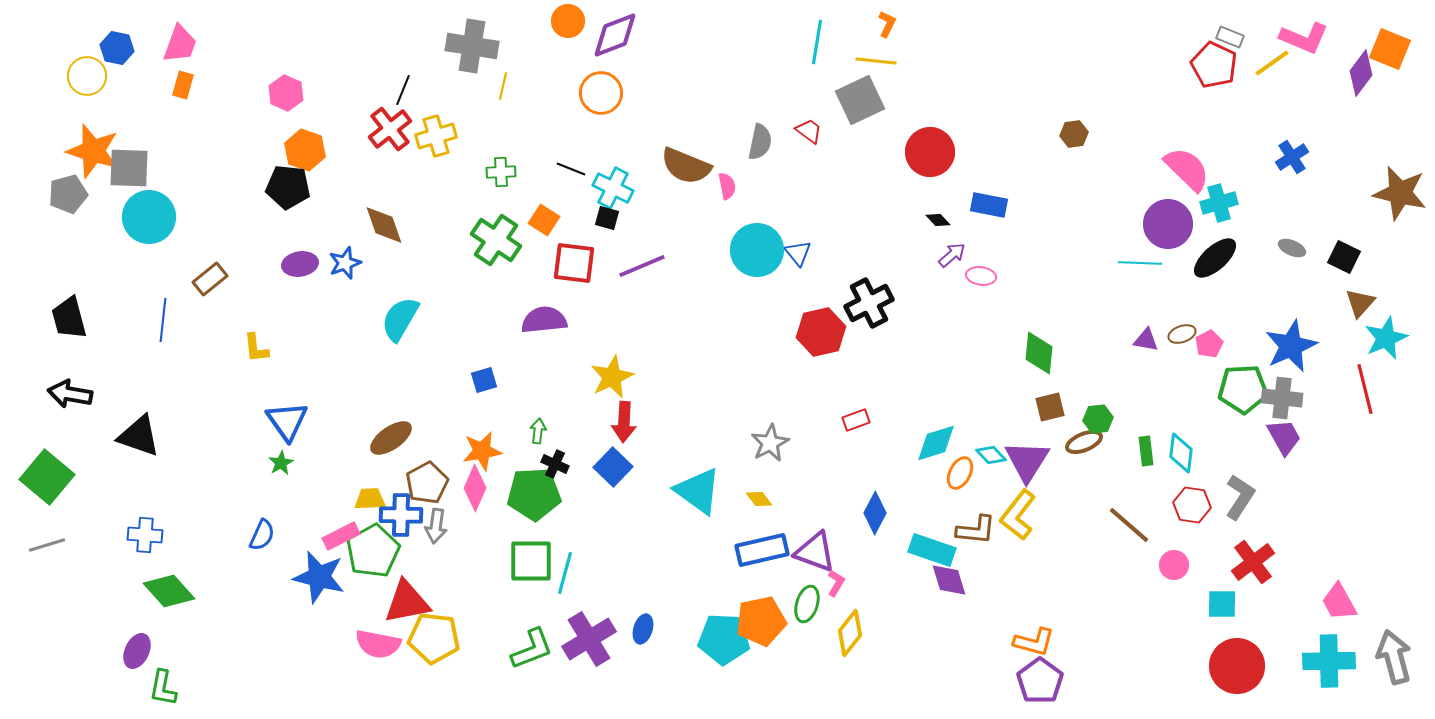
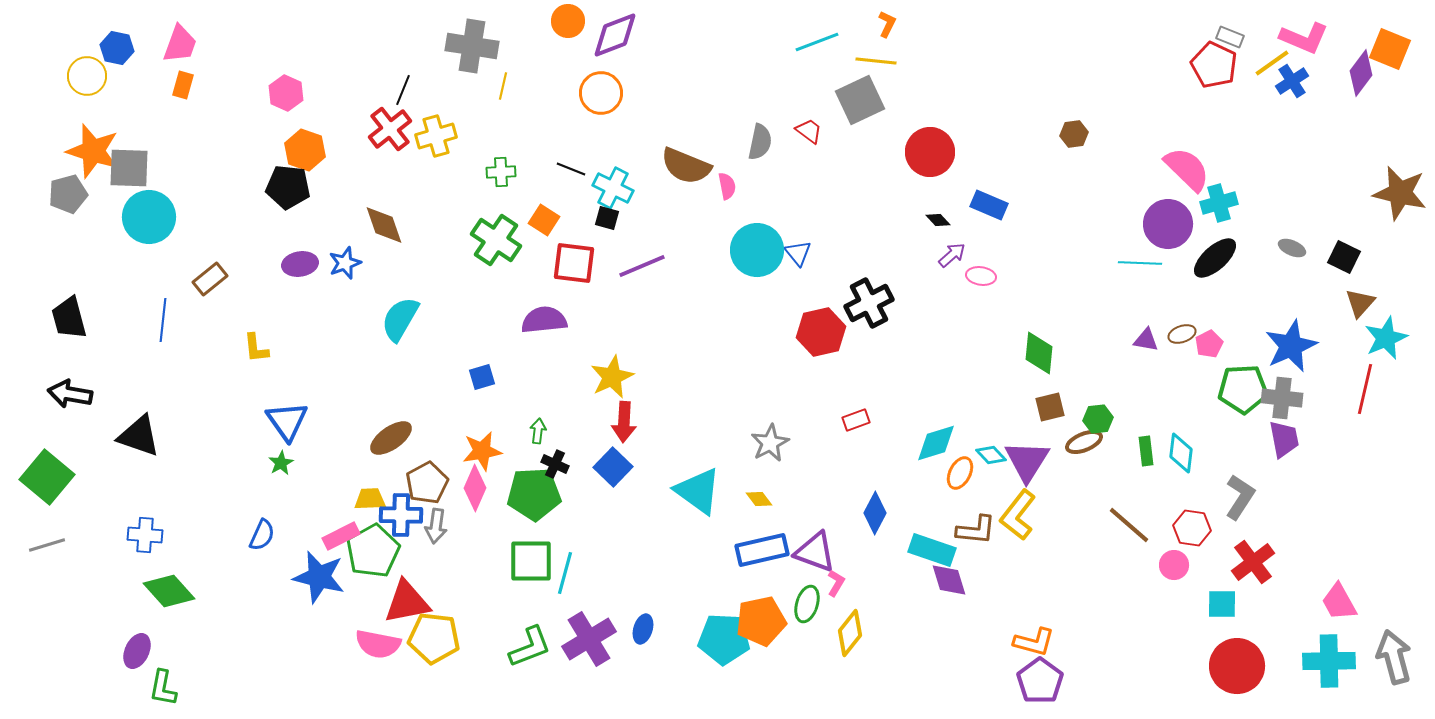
cyan line at (817, 42): rotated 60 degrees clockwise
blue cross at (1292, 157): moved 76 px up
blue rectangle at (989, 205): rotated 12 degrees clockwise
blue square at (484, 380): moved 2 px left, 3 px up
red line at (1365, 389): rotated 27 degrees clockwise
purple trapezoid at (1284, 437): moved 2 px down; rotated 18 degrees clockwise
red hexagon at (1192, 505): moved 23 px down
green L-shape at (532, 649): moved 2 px left, 2 px up
